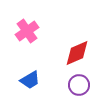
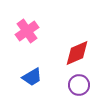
blue trapezoid: moved 2 px right, 3 px up
